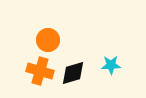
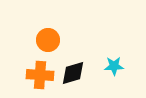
cyan star: moved 3 px right, 1 px down
orange cross: moved 4 px down; rotated 12 degrees counterclockwise
